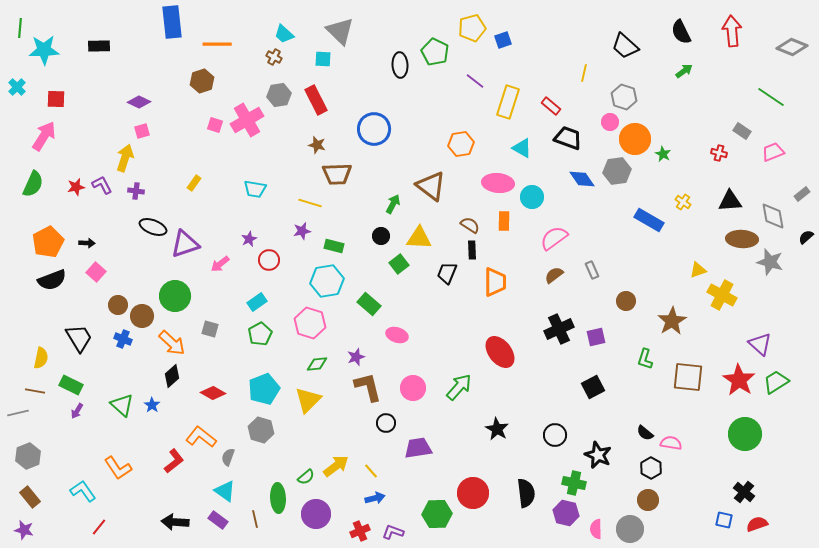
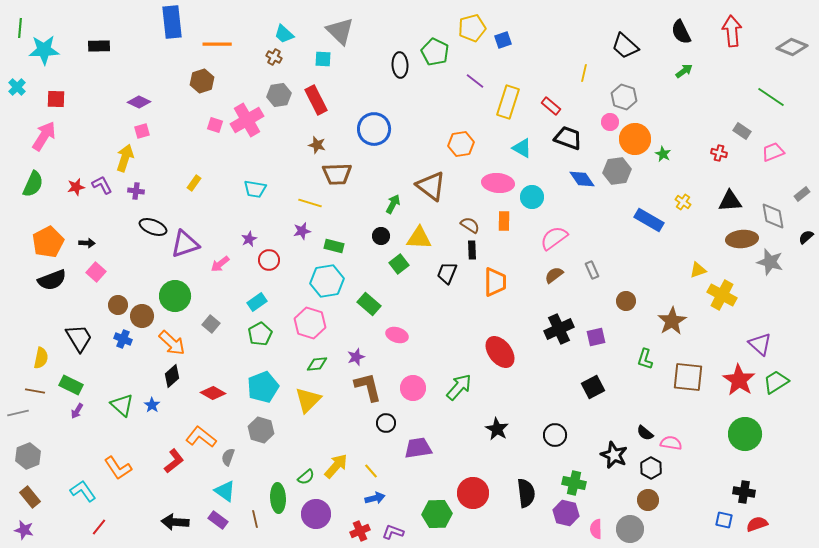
brown ellipse at (742, 239): rotated 8 degrees counterclockwise
gray square at (210, 329): moved 1 px right, 5 px up; rotated 24 degrees clockwise
cyan pentagon at (264, 389): moved 1 px left, 2 px up
black star at (598, 455): moved 16 px right
yellow arrow at (336, 466): rotated 12 degrees counterclockwise
black cross at (744, 492): rotated 30 degrees counterclockwise
